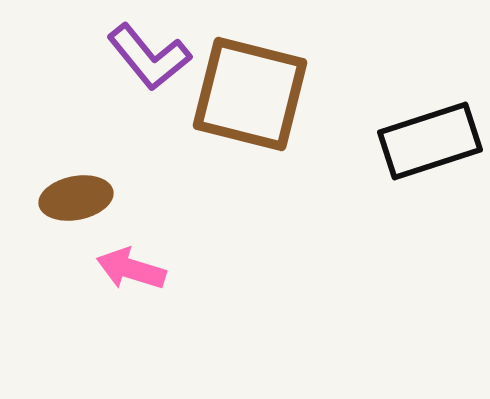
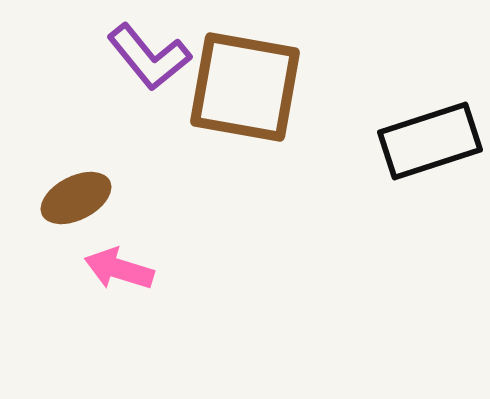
brown square: moved 5 px left, 7 px up; rotated 4 degrees counterclockwise
brown ellipse: rotated 16 degrees counterclockwise
pink arrow: moved 12 px left
